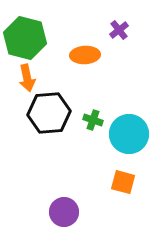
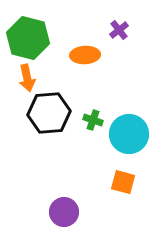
green hexagon: moved 3 px right
